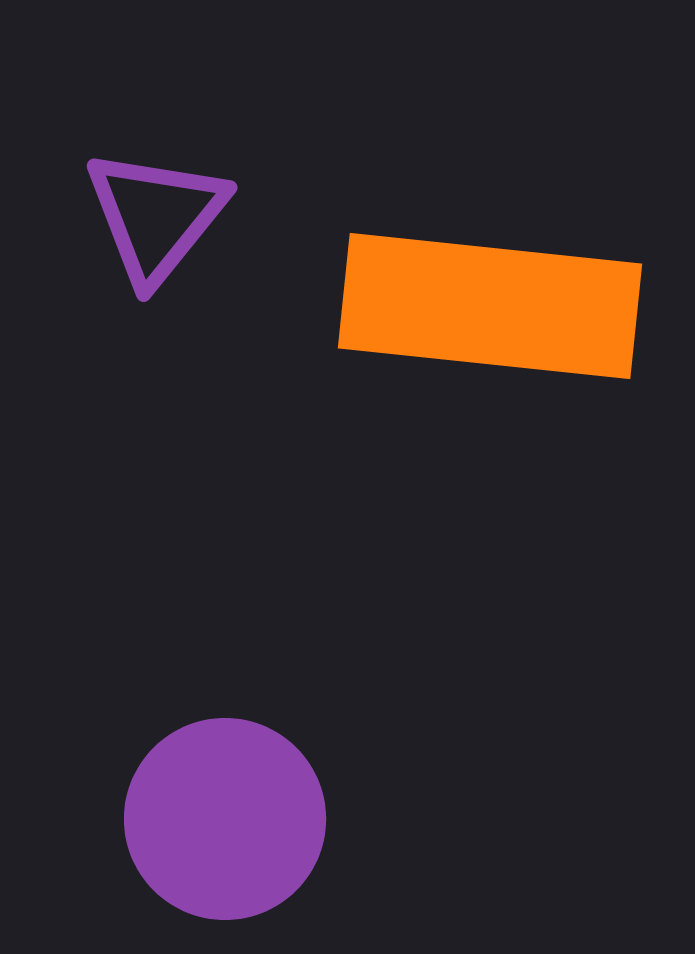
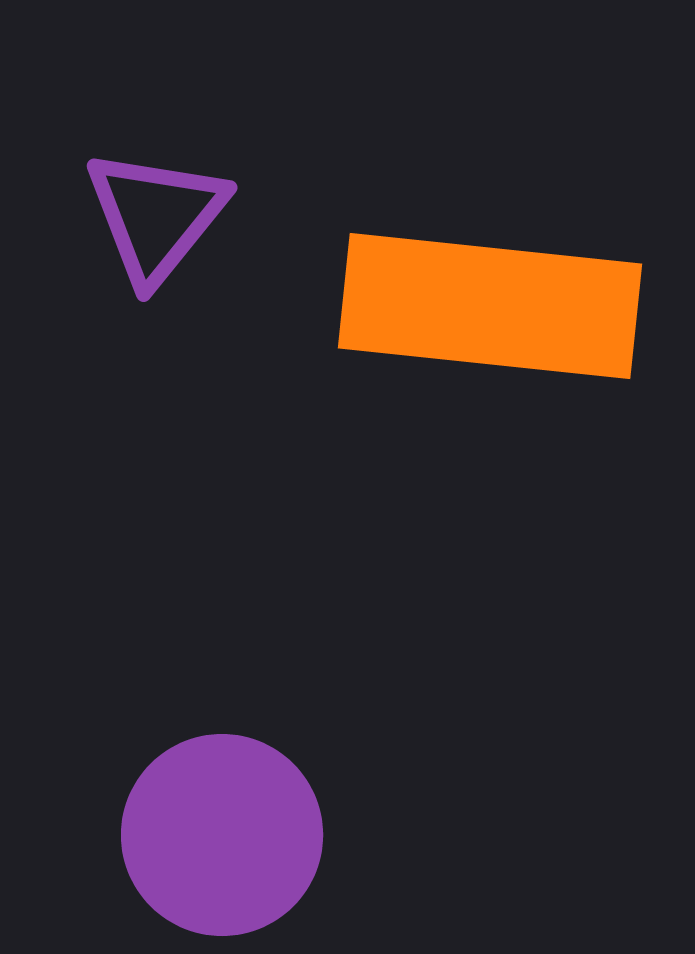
purple circle: moved 3 px left, 16 px down
